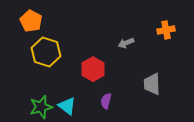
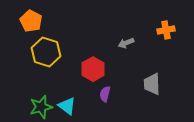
purple semicircle: moved 1 px left, 7 px up
